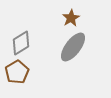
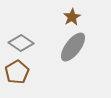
brown star: moved 1 px right, 1 px up
gray diamond: rotated 65 degrees clockwise
